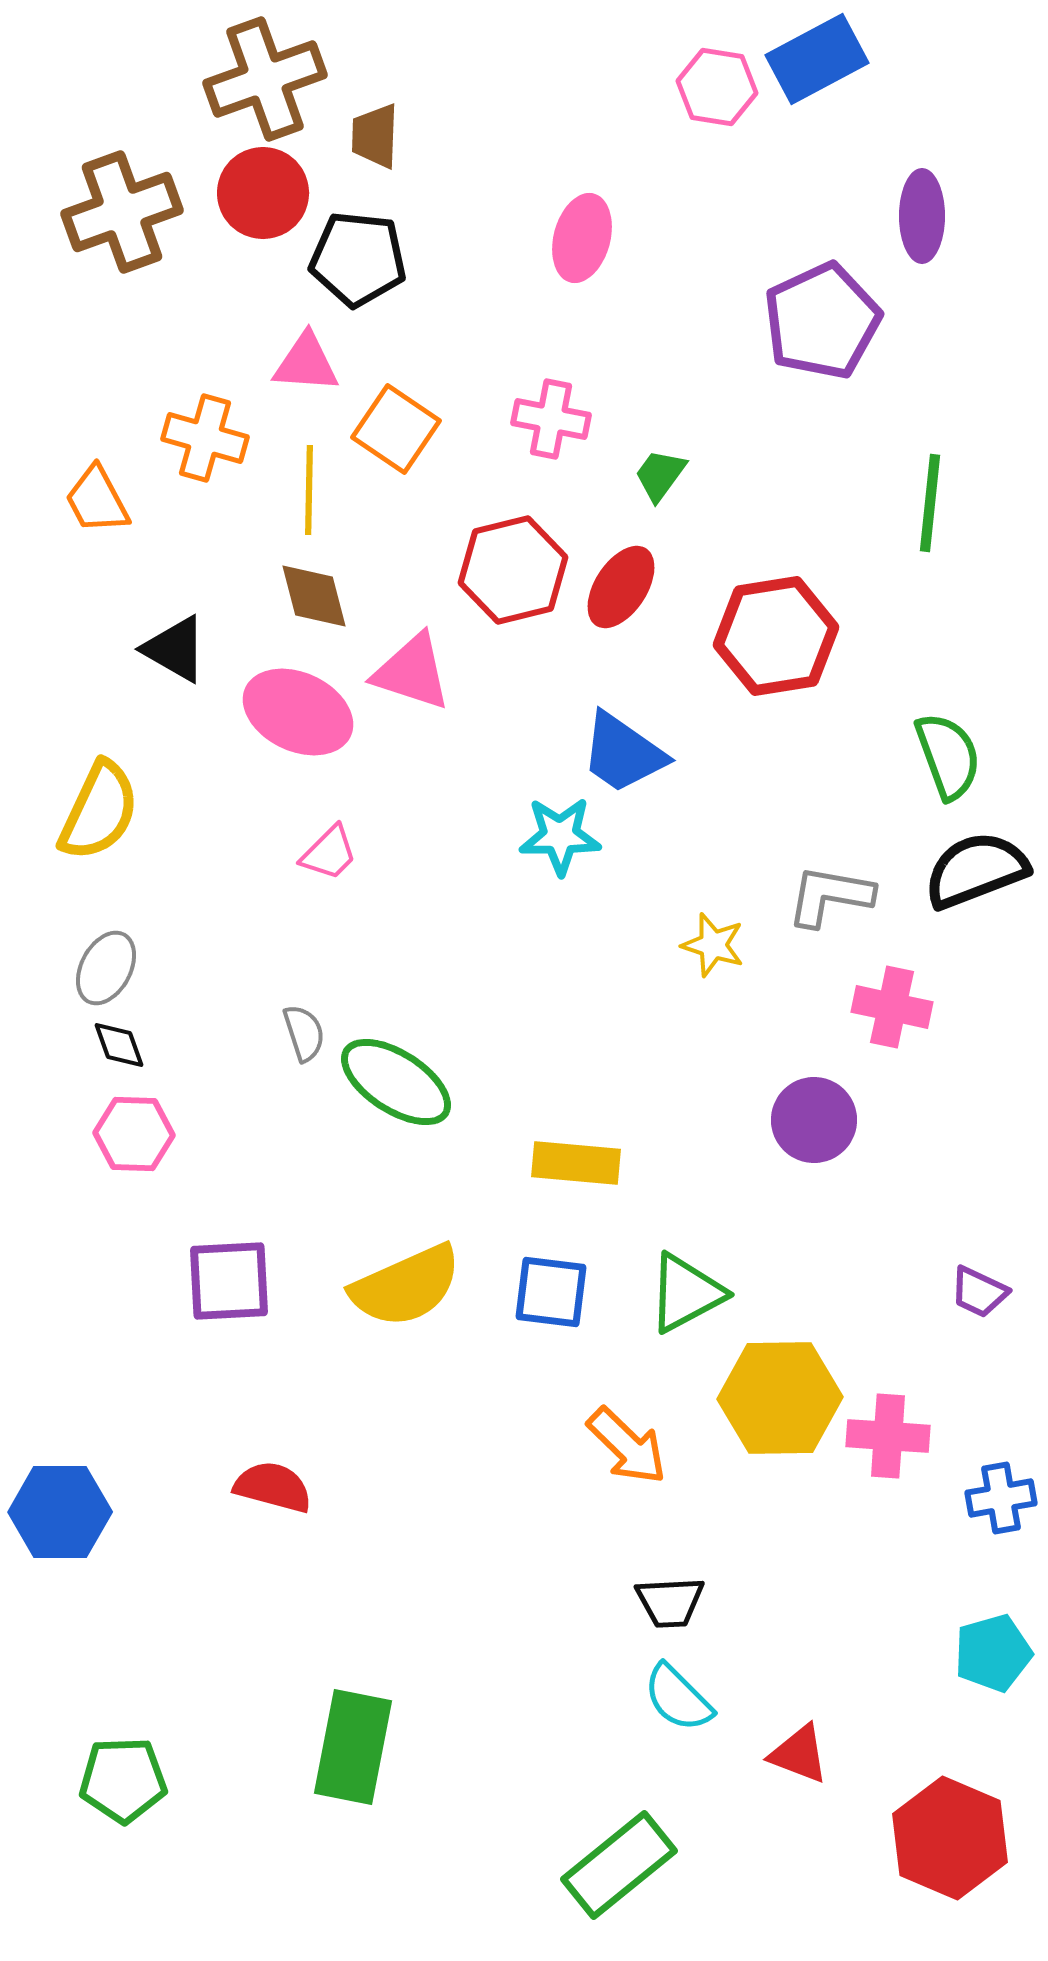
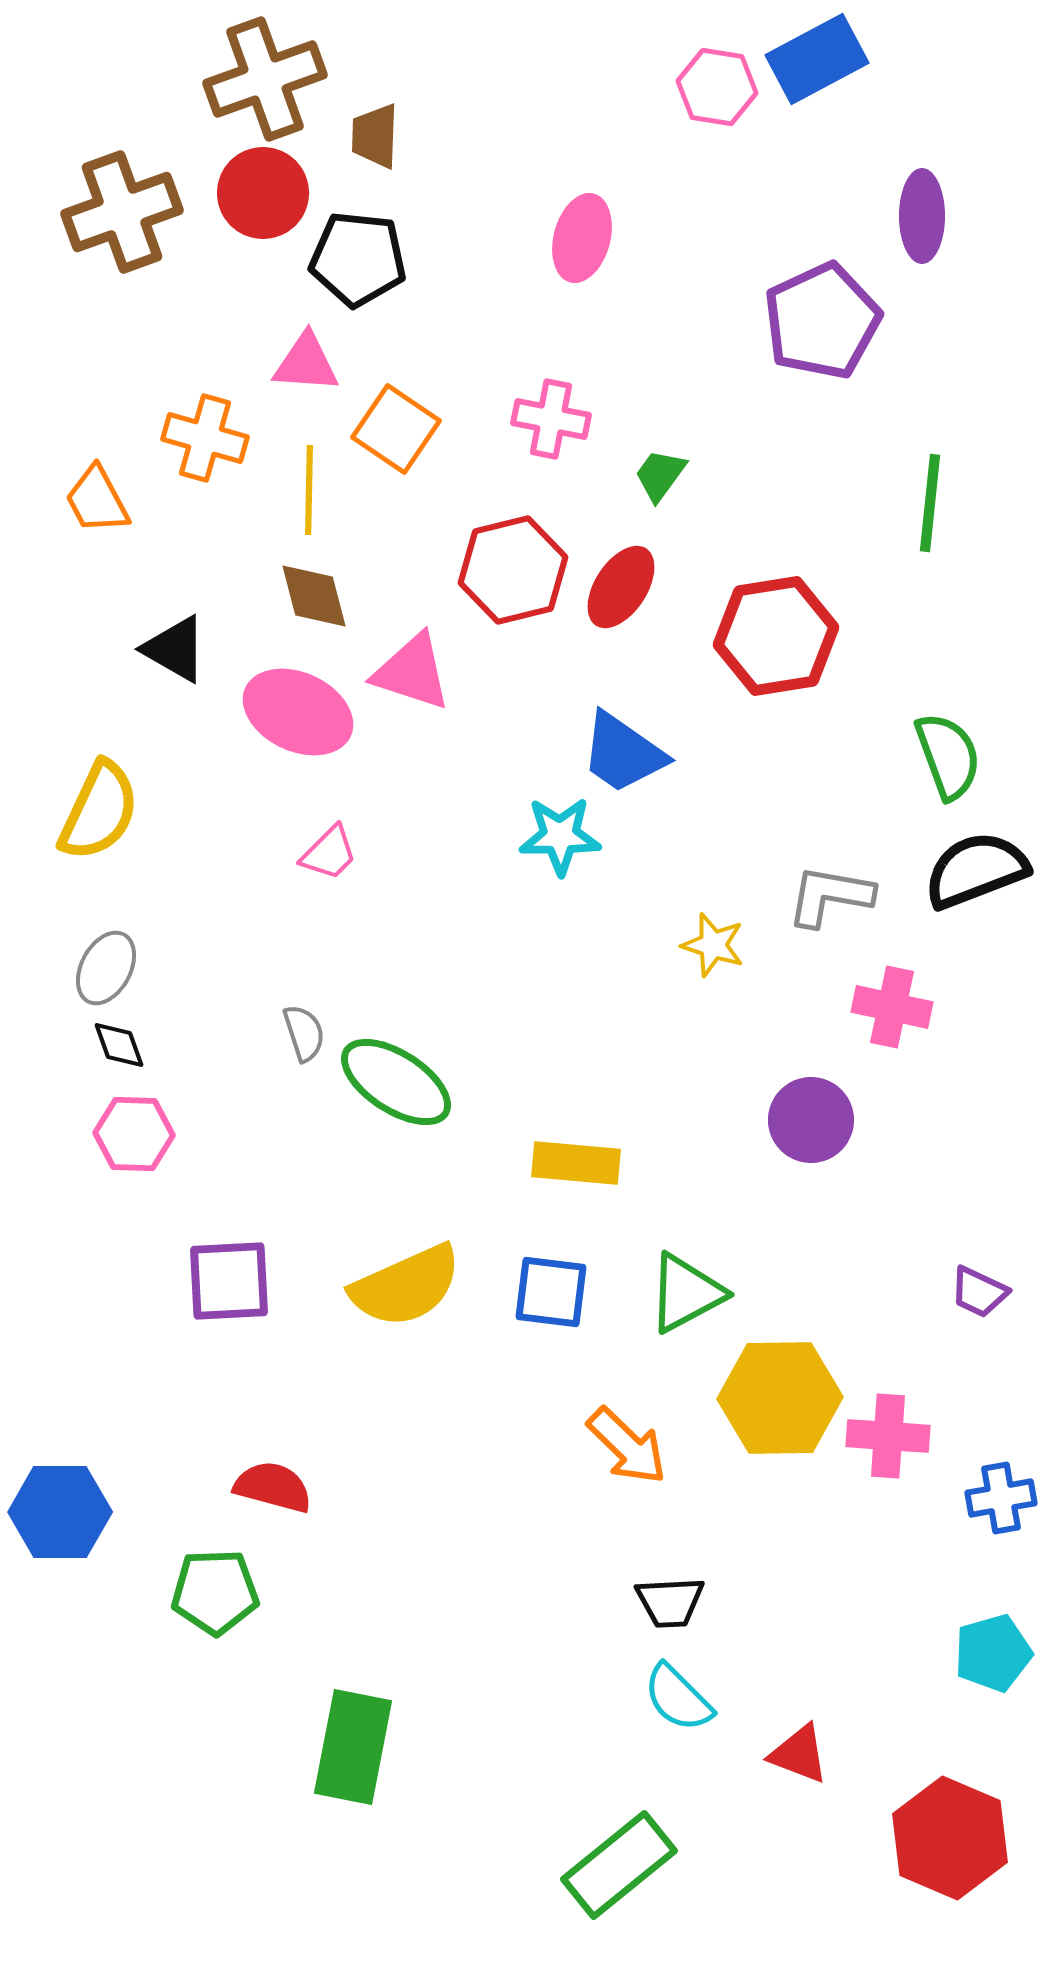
purple circle at (814, 1120): moved 3 px left
green pentagon at (123, 1780): moved 92 px right, 188 px up
